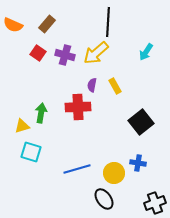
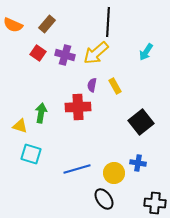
yellow triangle: moved 2 px left; rotated 35 degrees clockwise
cyan square: moved 2 px down
black cross: rotated 25 degrees clockwise
